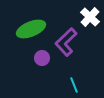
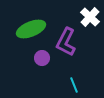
purple L-shape: rotated 20 degrees counterclockwise
